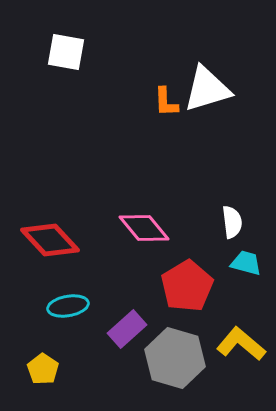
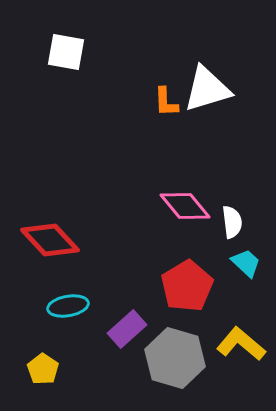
pink diamond: moved 41 px right, 22 px up
cyan trapezoid: rotated 28 degrees clockwise
